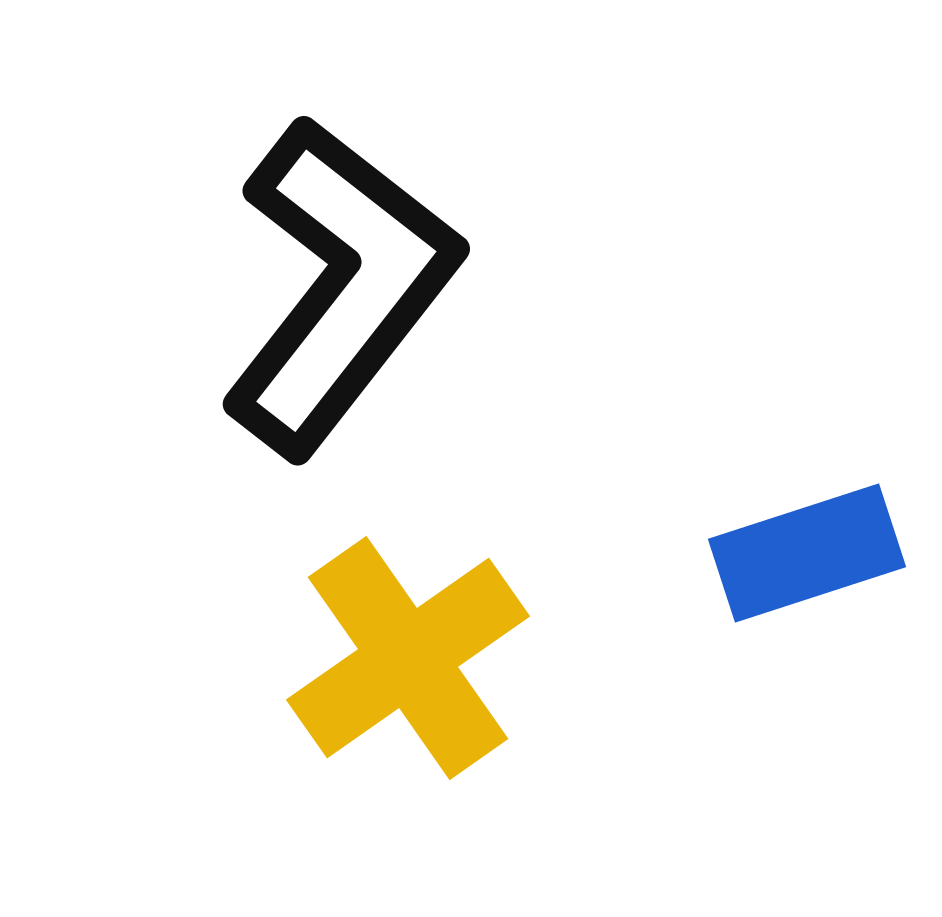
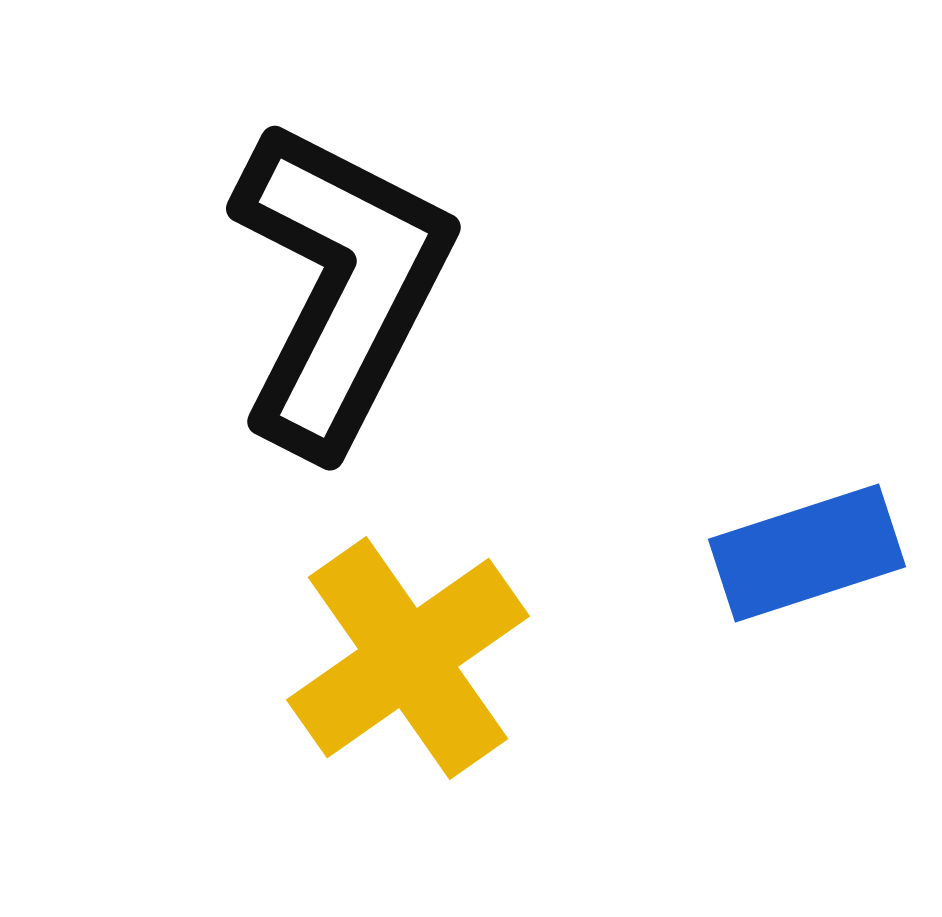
black L-shape: rotated 11 degrees counterclockwise
